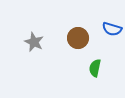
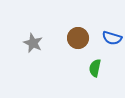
blue semicircle: moved 9 px down
gray star: moved 1 px left, 1 px down
